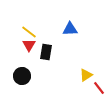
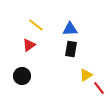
yellow line: moved 7 px right, 7 px up
red triangle: rotated 24 degrees clockwise
black rectangle: moved 25 px right, 3 px up
